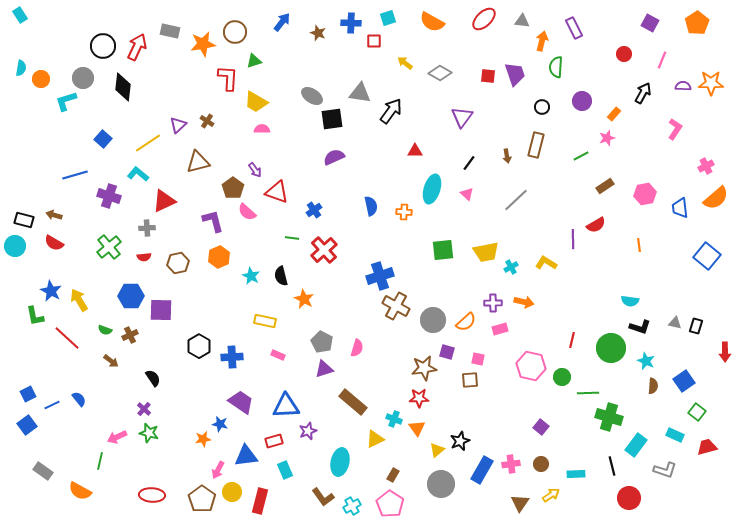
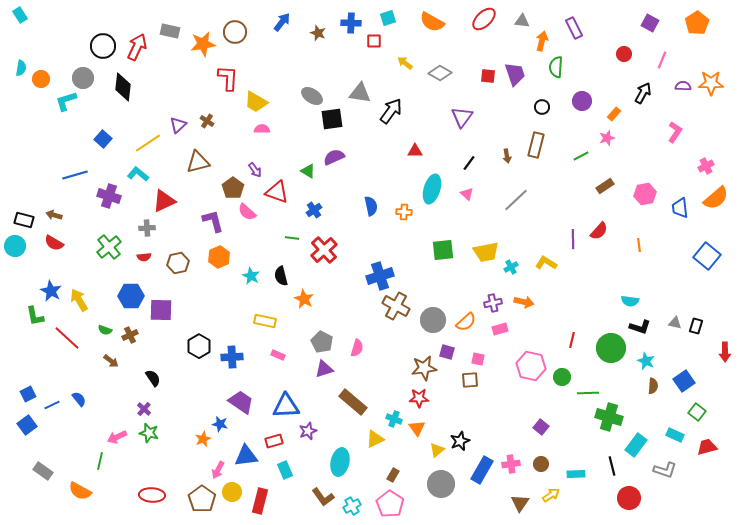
green triangle at (254, 61): moved 54 px right, 110 px down; rotated 49 degrees clockwise
pink L-shape at (675, 129): moved 3 px down
red semicircle at (596, 225): moved 3 px right, 6 px down; rotated 18 degrees counterclockwise
purple cross at (493, 303): rotated 12 degrees counterclockwise
orange star at (203, 439): rotated 14 degrees counterclockwise
